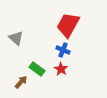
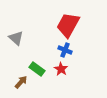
blue cross: moved 2 px right
